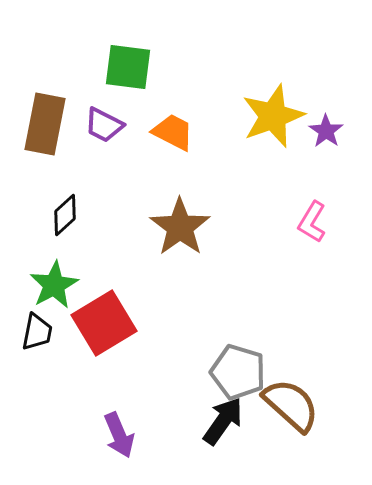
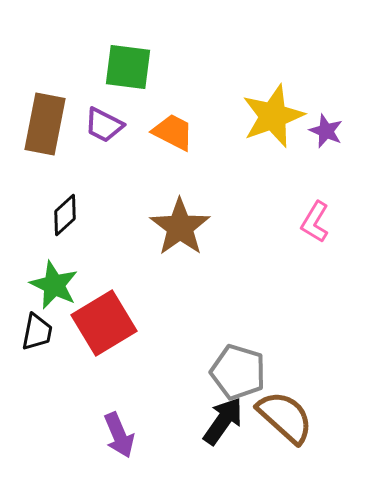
purple star: rotated 12 degrees counterclockwise
pink L-shape: moved 3 px right
green star: rotated 18 degrees counterclockwise
brown semicircle: moved 6 px left, 12 px down
